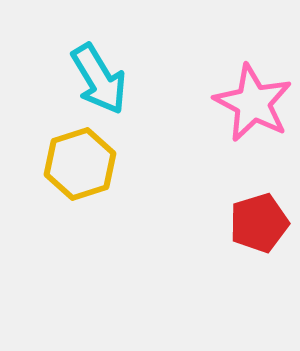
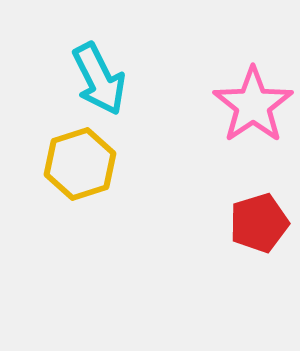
cyan arrow: rotated 4 degrees clockwise
pink star: moved 2 px down; rotated 10 degrees clockwise
